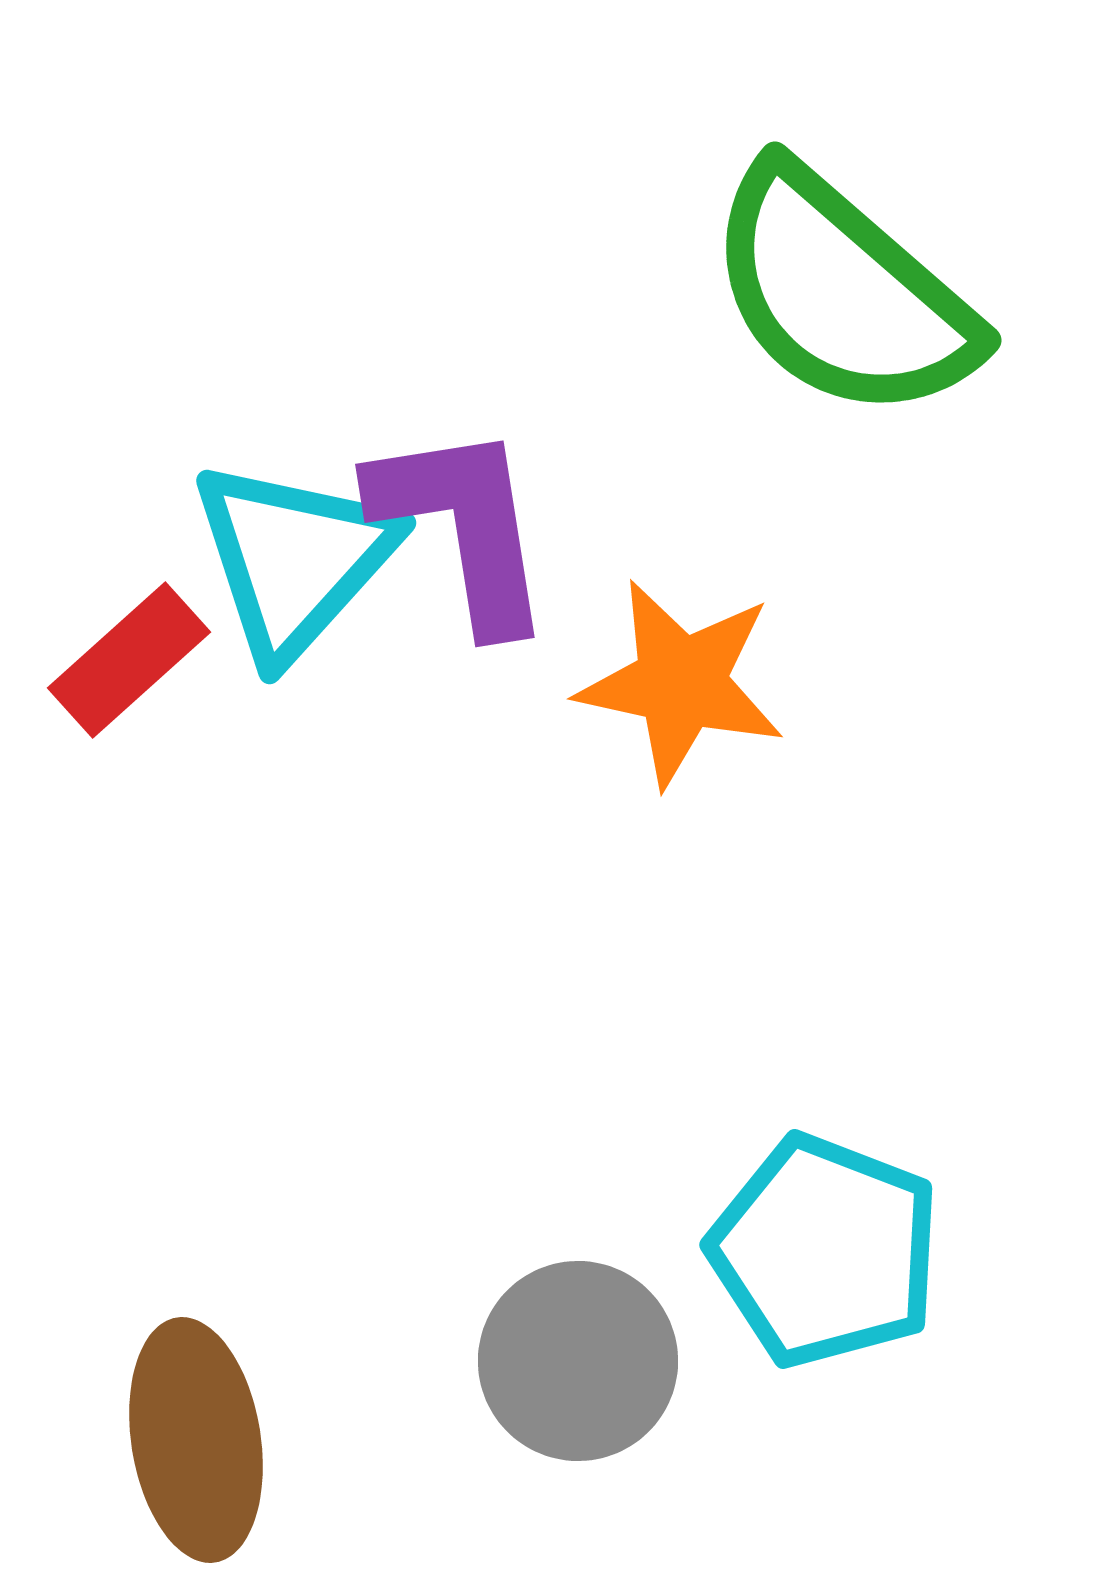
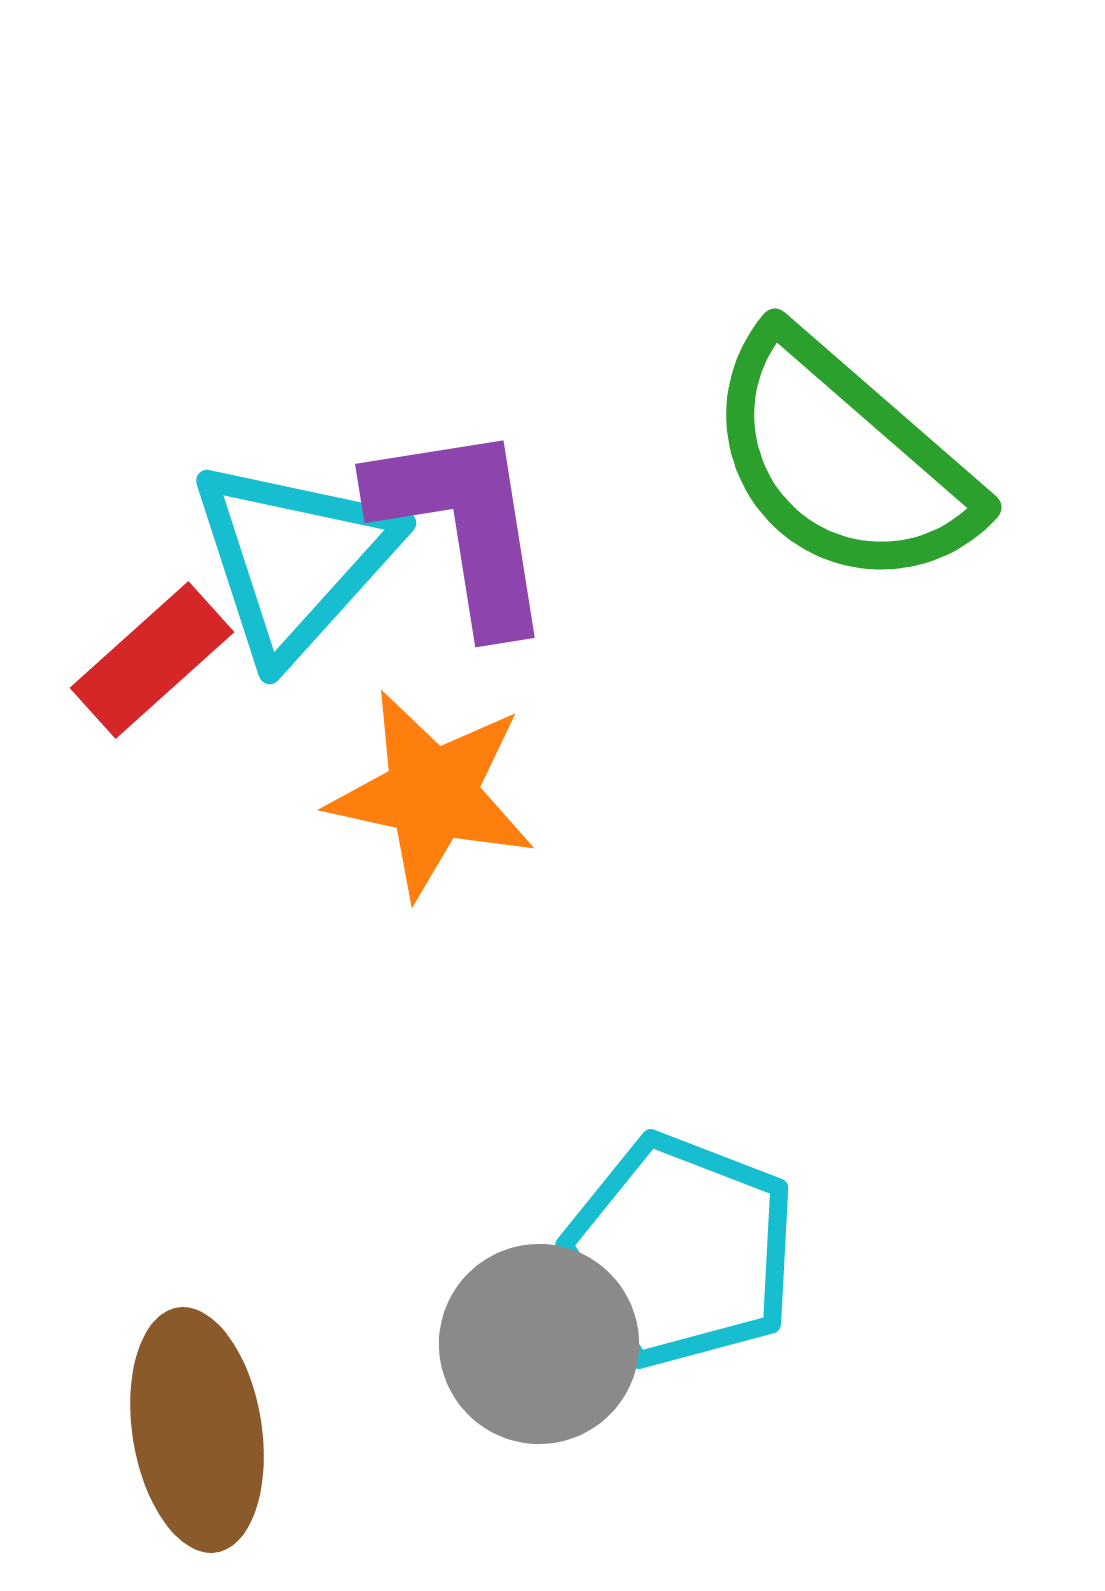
green semicircle: moved 167 px down
red rectangle: moved 23 px right
orange star: moved 249 px left, 111 px down
cyan pentagon: moved 144 px left
gray circle: moved 39 px left, 17 px up
brown ellipse: moved 1 px right, 10 px up
